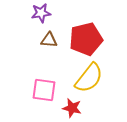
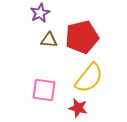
purple star: moved 1 px left; rotated 18 degrees counterclockwise
red pentagon: moved 4 px left, 2 px up
red star: moved 6 px right
